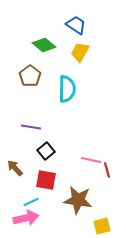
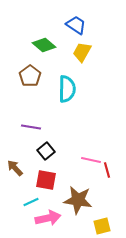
yellow trapezoid: moved 2 px right
pink arrow: moved 22 px right
